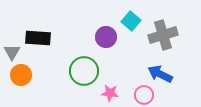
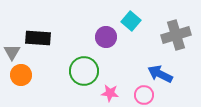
gray cross: moved 13 px right
